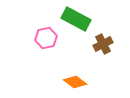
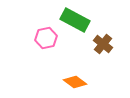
green rectangle: moved 1 px left, 1 px down
brown cross: rotated 24 degrees counterclockwise
